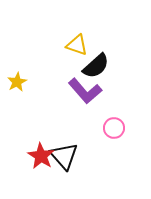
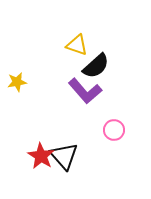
yellow star: rotated 18 degrees clockwise
pink circle: moved 2 px down
